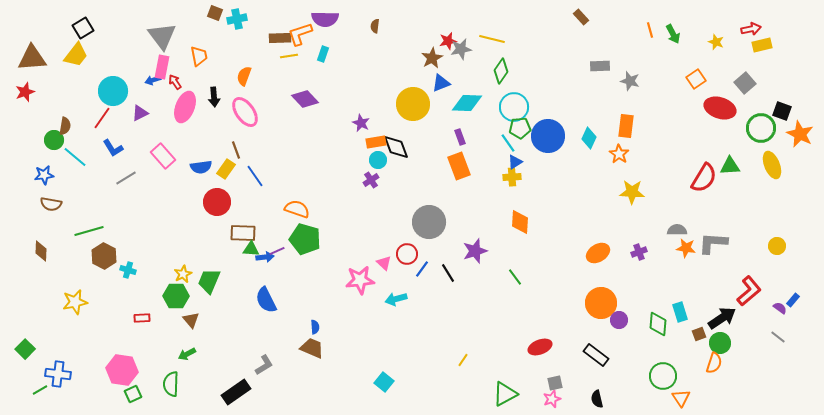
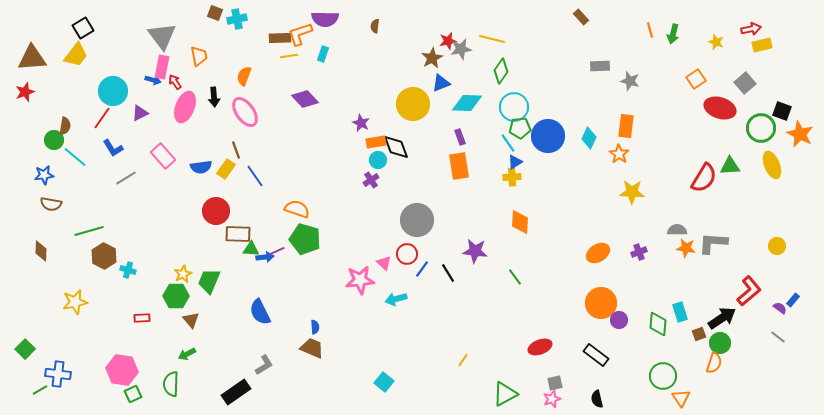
green arrow at (673, 34): rotated 42 degrees clockwise
blue arrow at (153, 80): rotated 147 degrees counterclockwise
orange rectangle at (459, 166): rotated 12 degrees clockwise
red circle at (217, 202): moved 1 px left, 9 px down
gray circle at (429, 222): moved 12 px left, 2 px up
brown rectangle at (243, 233): moved 5 px left, 1 px down
purple star at (475, 251): rotated 25 degrees clockwise
blue semicircle at (266, 300): moved 6 px left, 12 px down
